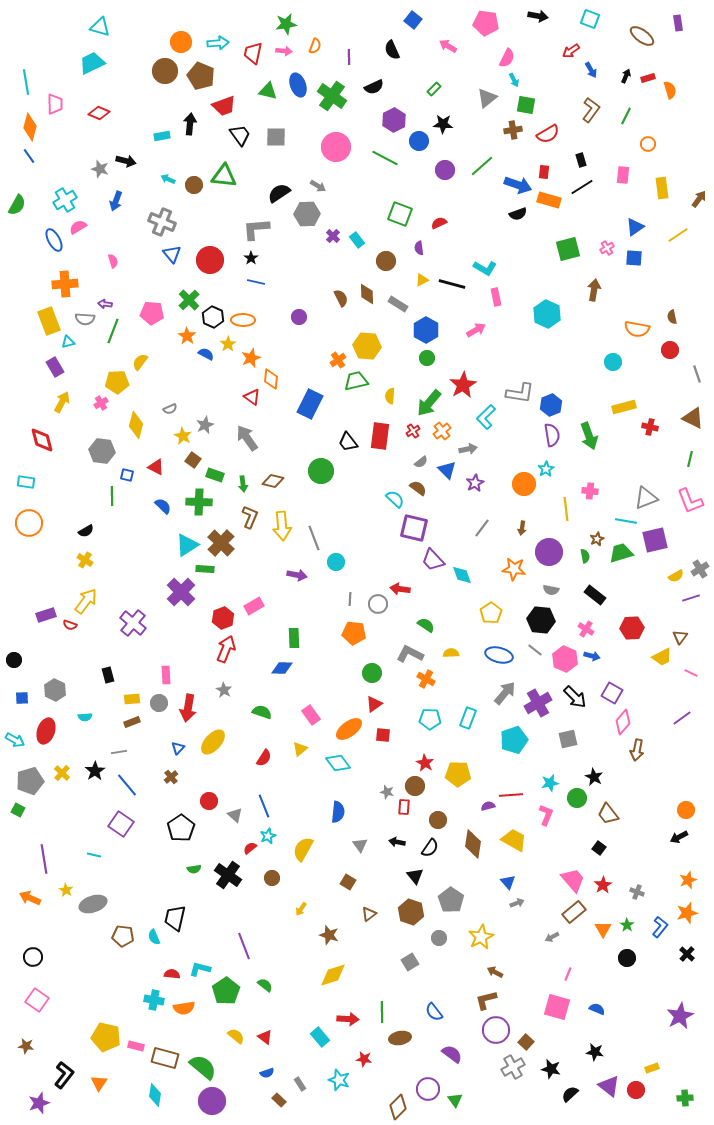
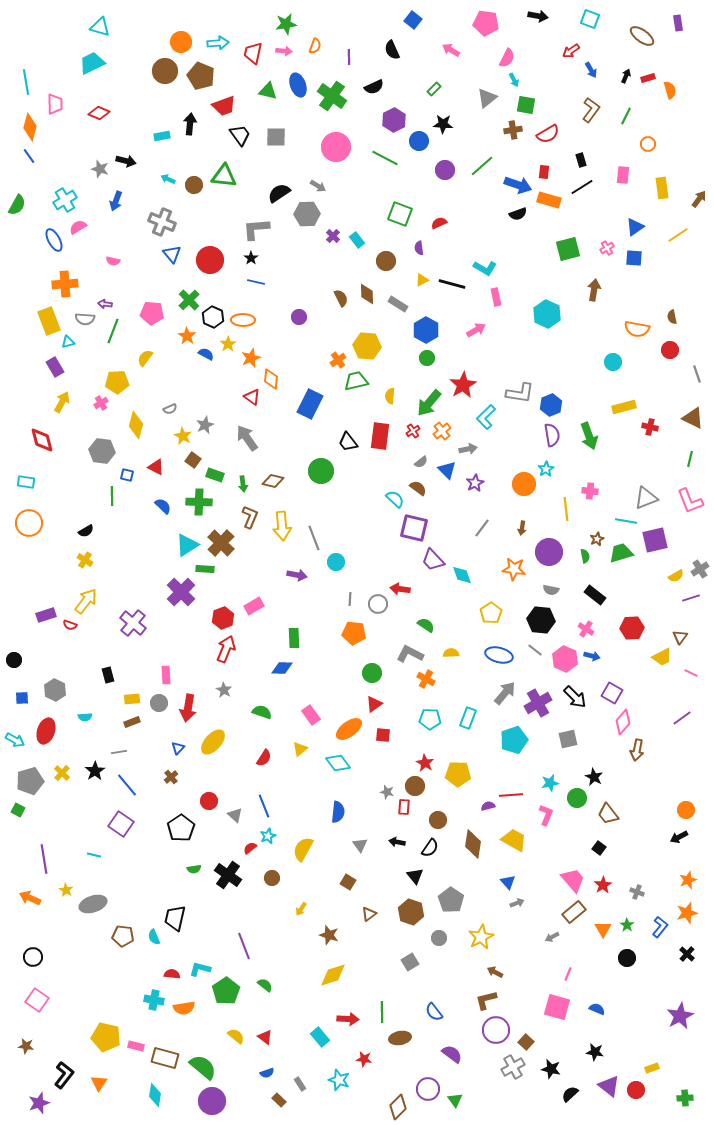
pink arrow at (448, 46): moved 3 px right, 4 px down
pink semicircle at (113, 261): rotated 120 degrees clockwise
yellow semicircle at (140, 362): moved 5 px right, 4 px up
